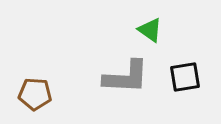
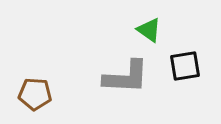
green triangle: moved 1 px left
black square: moved 11 px up
